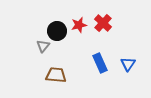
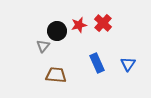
blue rectangle: moved 3 px left
